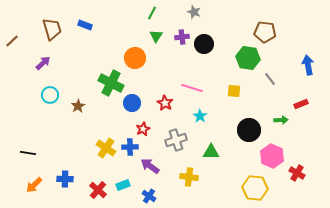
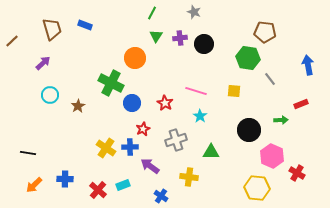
purple cross at (182, 37): moved 2 px left, 1 px down
pink line at (192, 88): moved 4 px right, 3 px down
yellow hexagon at (255, 188): moved 2 px right
blue cross at (149, 196): moved 12 px right
